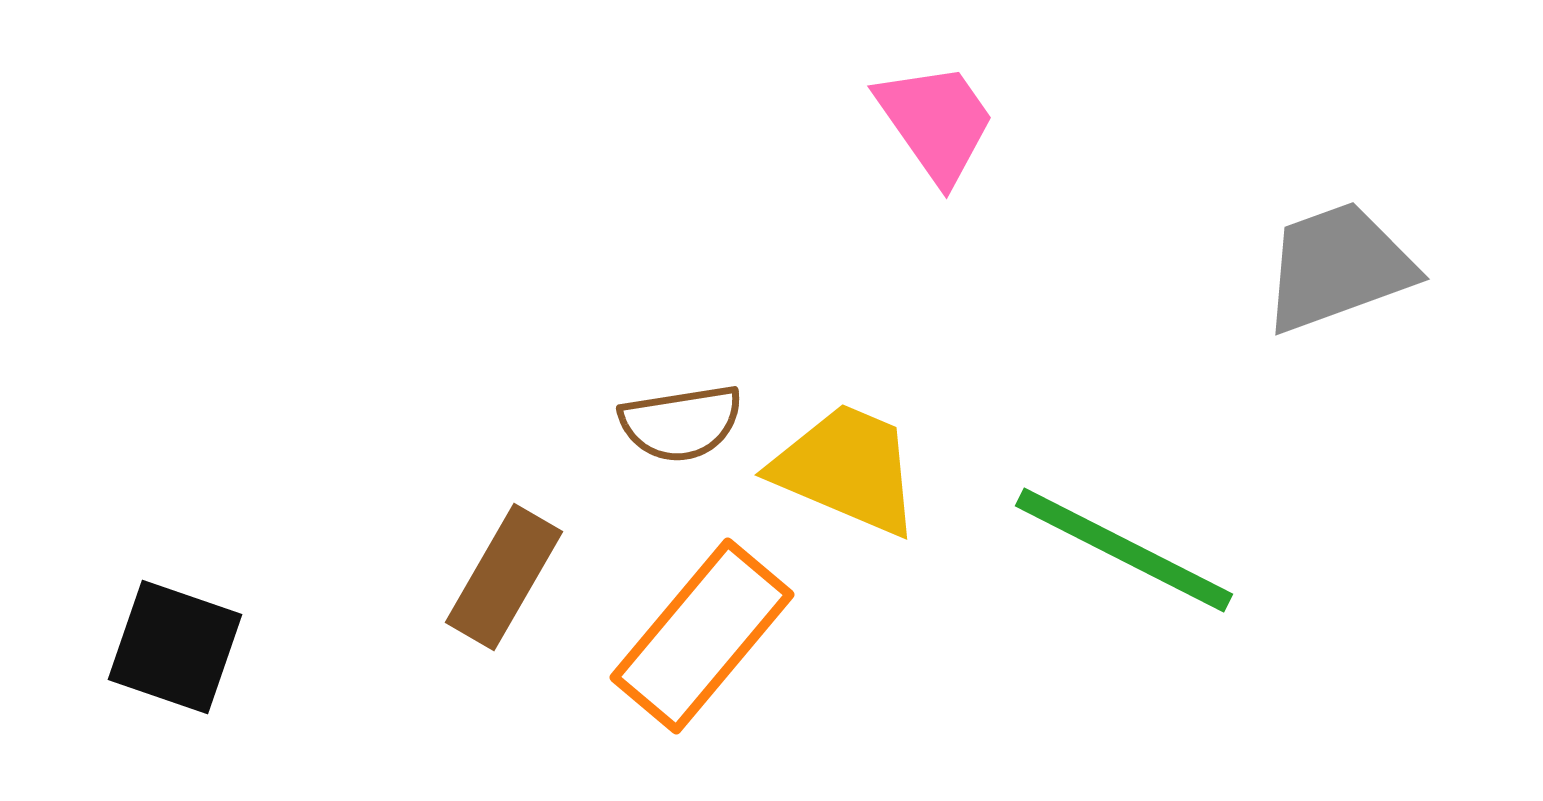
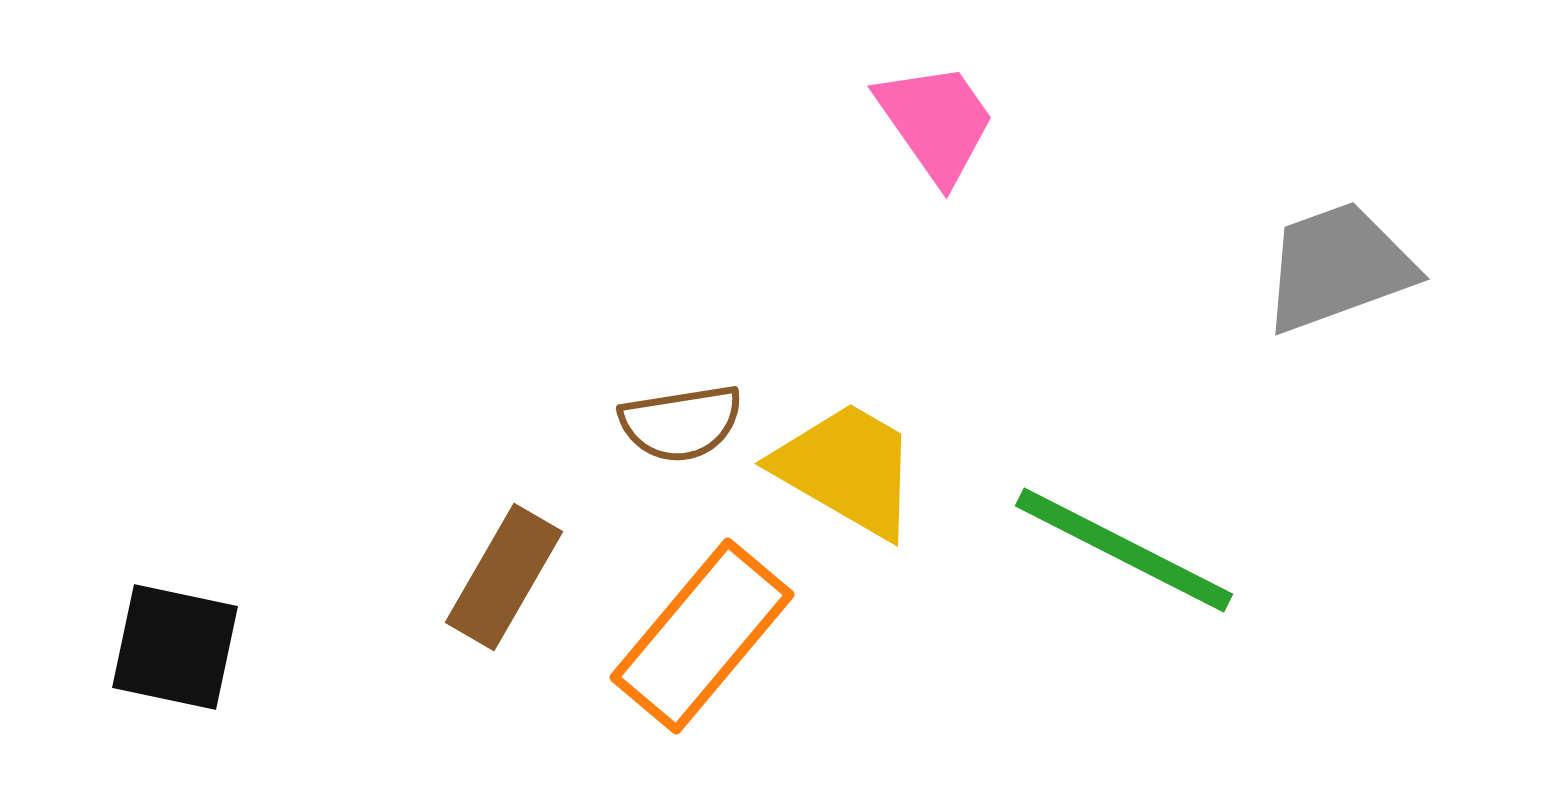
yellow trapezoid: rotated 7 degrees clockwise
black square: rotated 7 degrees counterclockwise
